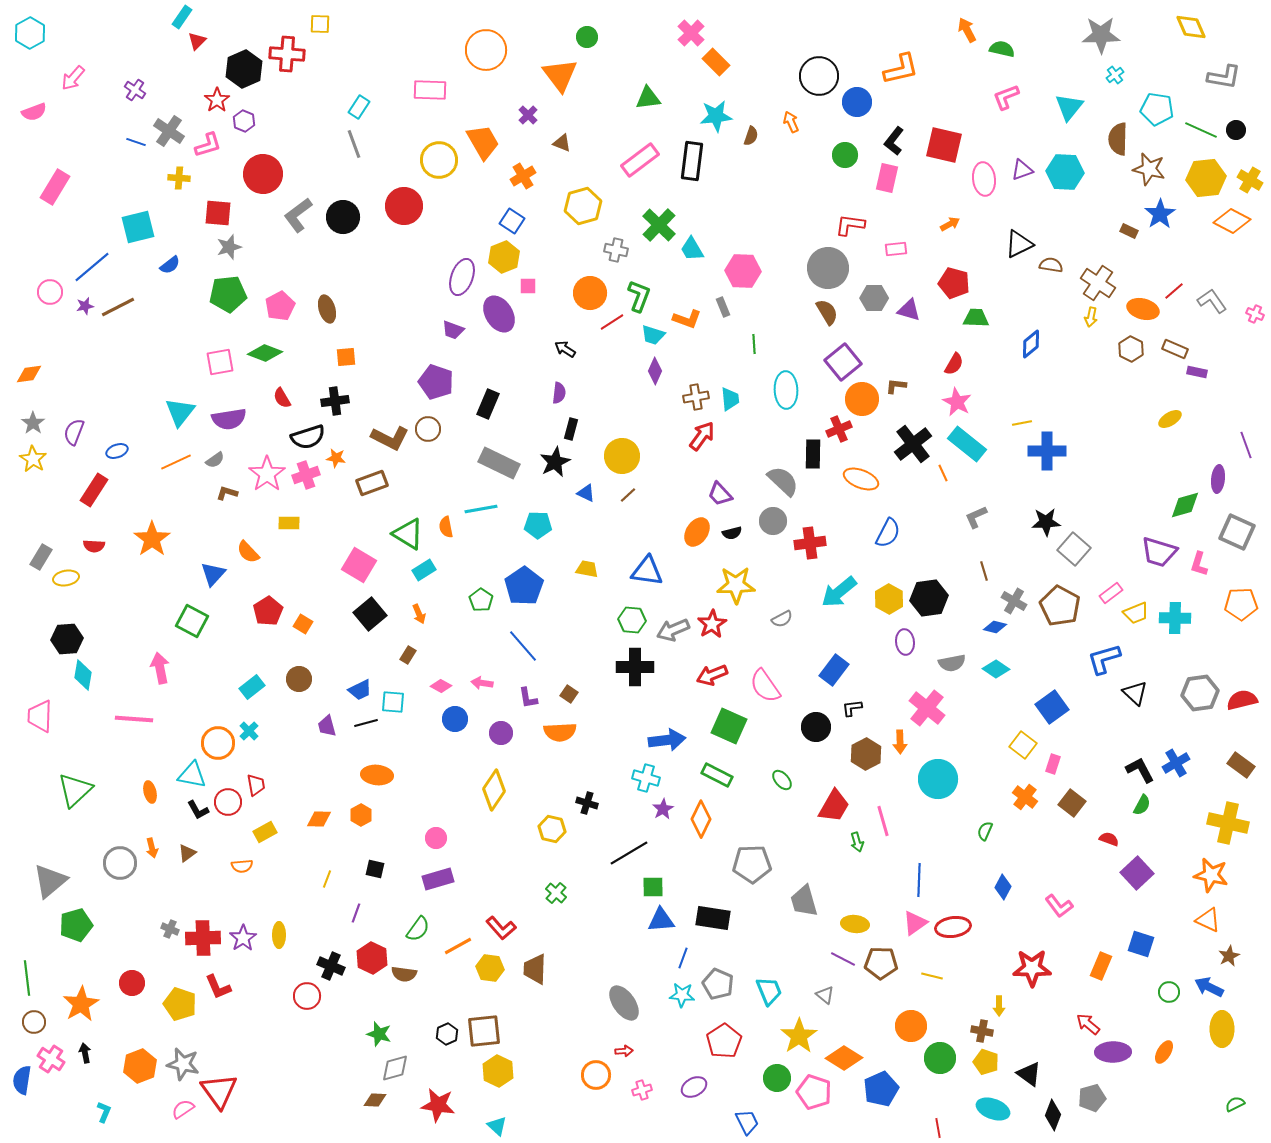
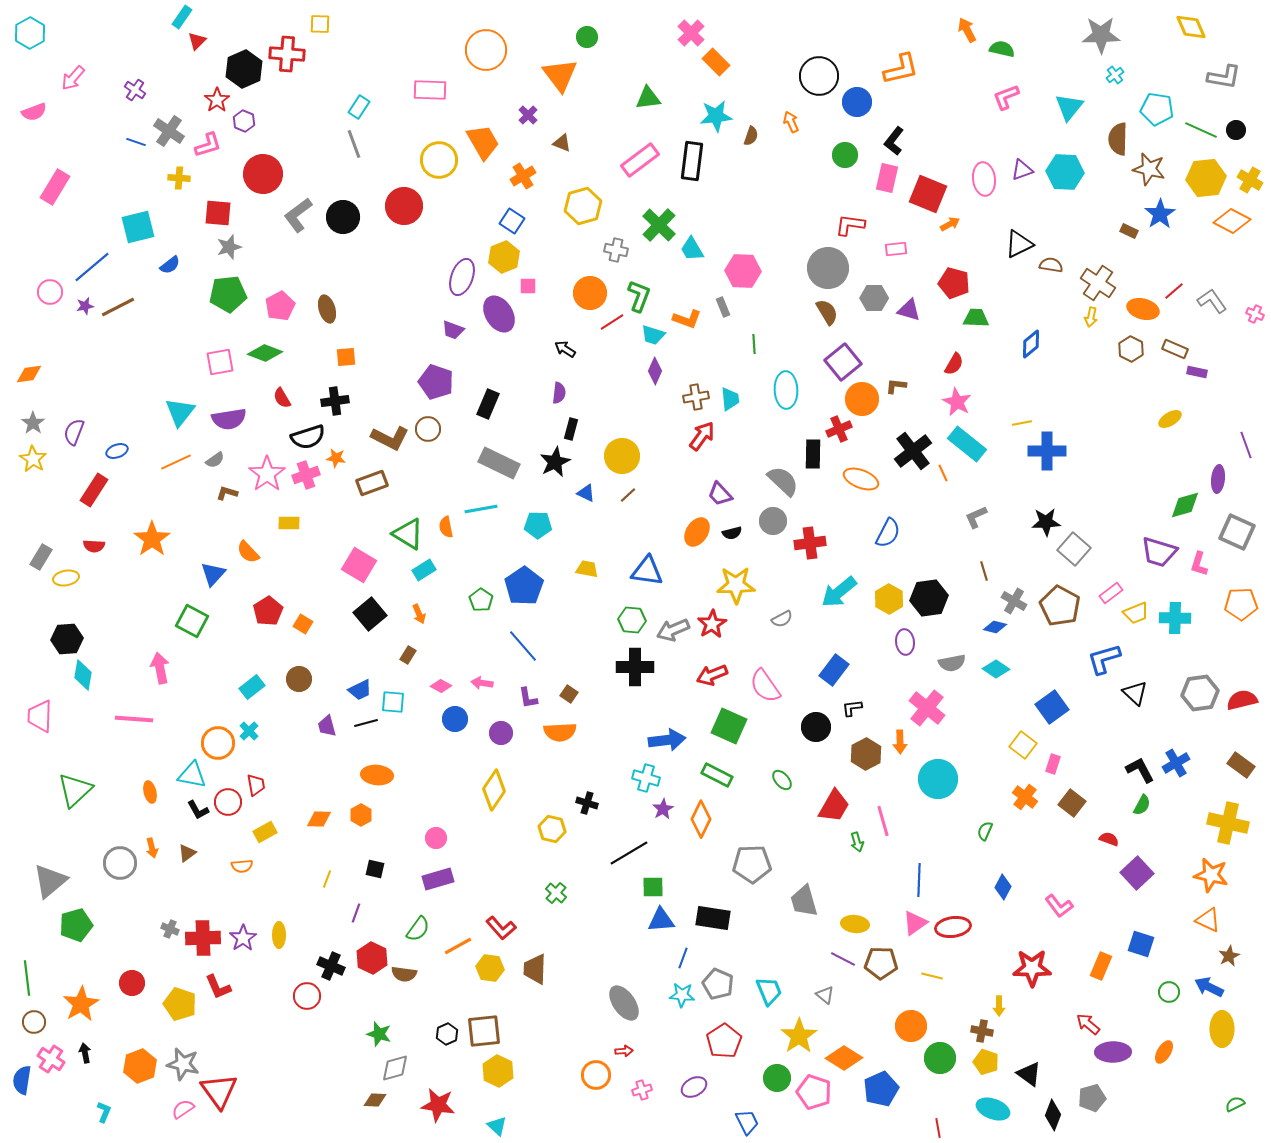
red square at (944, 145): moved 16 px left, 49 px down; rotated 9 degrees clockwise
black cross at (913, 444): moved 7 px down
